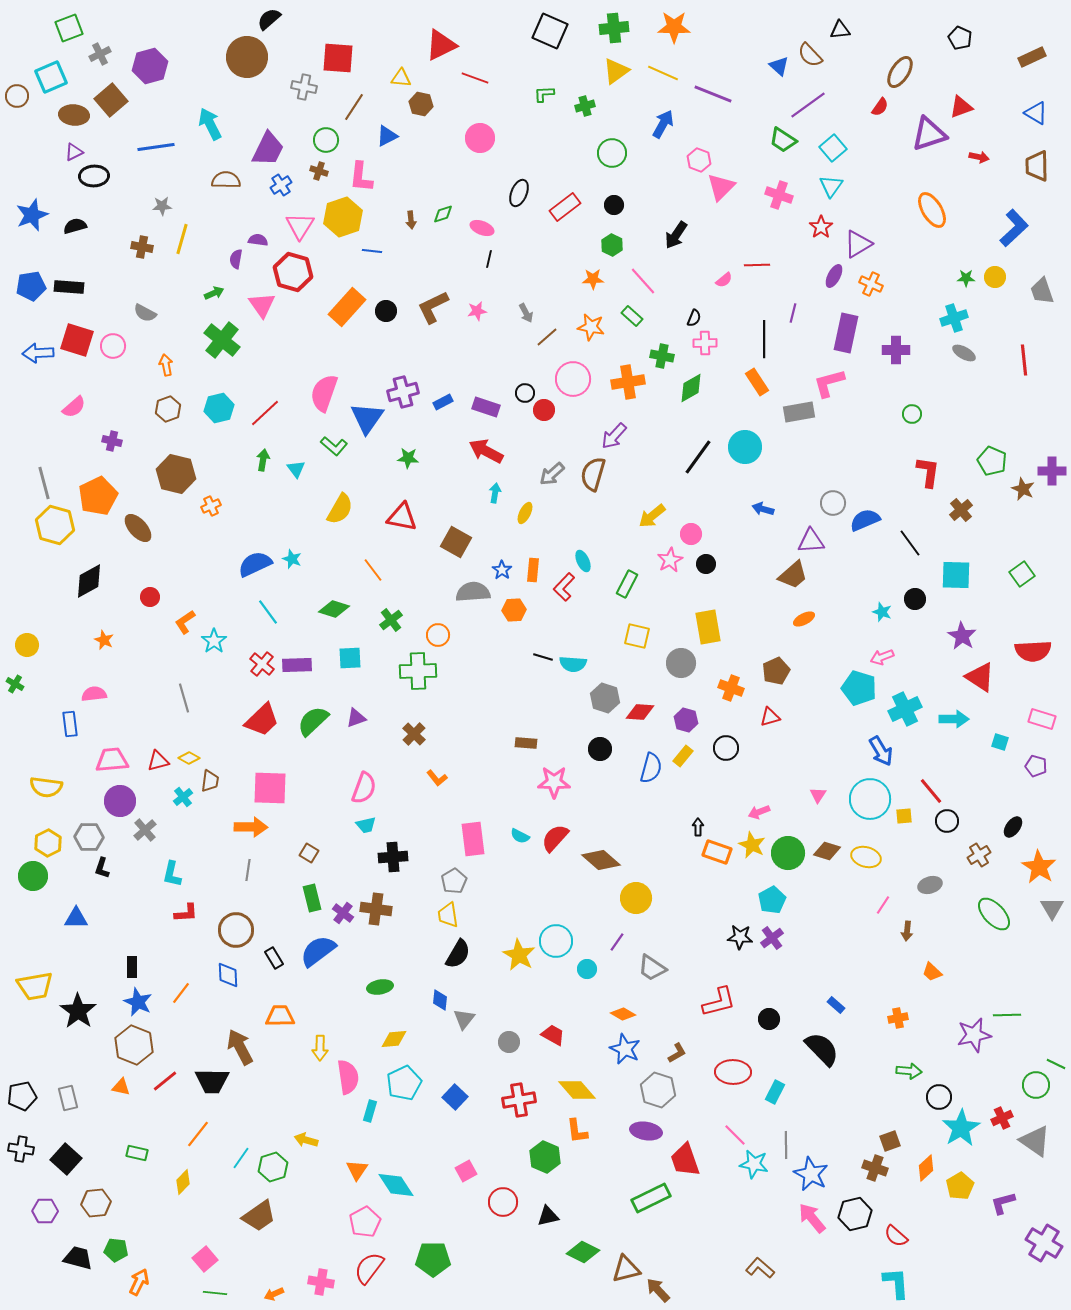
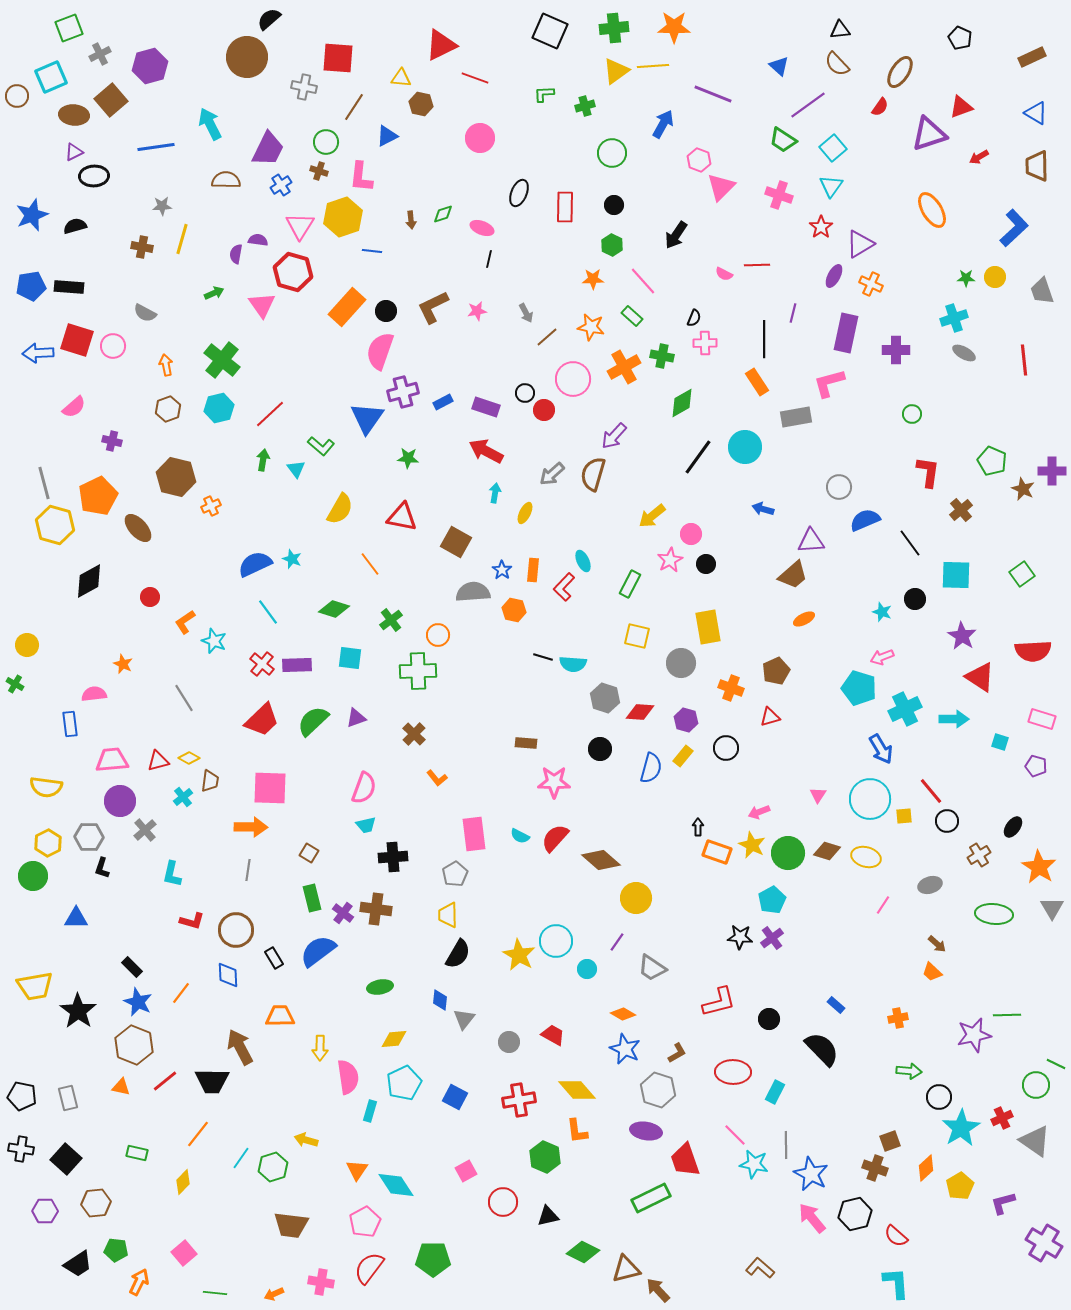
brown semicircle at (810, 55): moved 27 px right, 9 px down
yellow line at (663, 73): moved 10 px left, 7 px up; rotated 28 degrees counterclockwise
green circle at (326, 140): moved 2 px down
red arrow at (979, 157): rotated 138 degrees clockwise
red rectangle at (565, 207): rotated 52 degrees counterclockwise
purple triangle at (858, 244): moved 2 px right
purple semicircle at (236, 259): moved 5 px up
pink semicircle at (724, 280): moved 6 px up; rotated 66 degrees clockwise
green cross at (222, 340): moved 20 px down
orange cross at (628, 382): moved 4 px left, 15 px up; rotated 20 degrees counterclockwise
green diamond at (691, 388): moved 9 px left, 15 px down
pink semicircle at (324, 393): moved 56 px right, 42 px up
gray rectangle at (799, 412): moved 3 px left, 5 px down
red line at (265, 413): moved 5 px right, 1 px down
green L-shape at (334, 446): moved 13 px left
brown hexagon at (176, 474): moved 3 px down
gray circle at (833, 503): moved 6 px right, 16 px up
orange line at (373, 570): moved 3 px left, 6 px up
green rectangle at (627, 584): moved 3 px right
orange hexagon at (514, 610): rotated 15 degrees clockwise
orange star at (104, 640): moved 19 px right, 24 px down
cyan star at (214, 641): rotated 15 degrees counterclockwise
cyan square at (350, 658): rotated 10 degrees clockwise
gray line at (184, 698): rotated 16 degrees counterclockwise
blue arrow at (881, 751): moved 2 px up
pink rectangle at (473, 839): moved 1 px right, 5 px up
gray pentagon at (454, 881): moved 1 px right, 7 px up
red L-shape at (186, 913): moved 6 px right, 8 px down; rotated 20 degrees clockwise
green ellipse at (994, 914): rotated 42 degrees counterclockwise
yellow trapezoid at (448, 915): rotated 8 degrees clockwise
brown arrow at (907, 931): moved 30 px right, 13 px down; rotated 54 degrees counterclockwise
black rectangle at (132, 967): rotated 45 degrees counterclockwise
black pentagon at (22, 1096): rotated 24 degrees clockwise
blue square at (455, 1097): rotated 15 degrees counterclockwise
brown trapezoid at (259, 1216): moved 32 px right, 9 px down; rotated 42 degrees clockwise
black trapezoid at (78, 1258): moved 6 px down; rotated 132 degrees clockwise
pink square at (205, 1259): moved 21 px left, 6 px up
